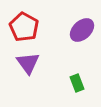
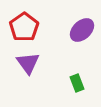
red pentagon: rotated 8 degrees clockwise
